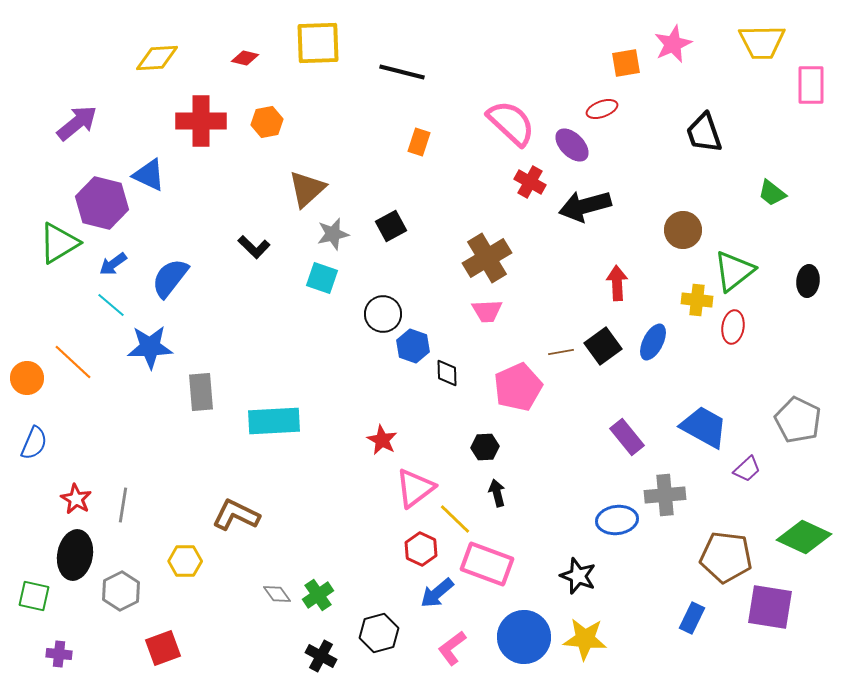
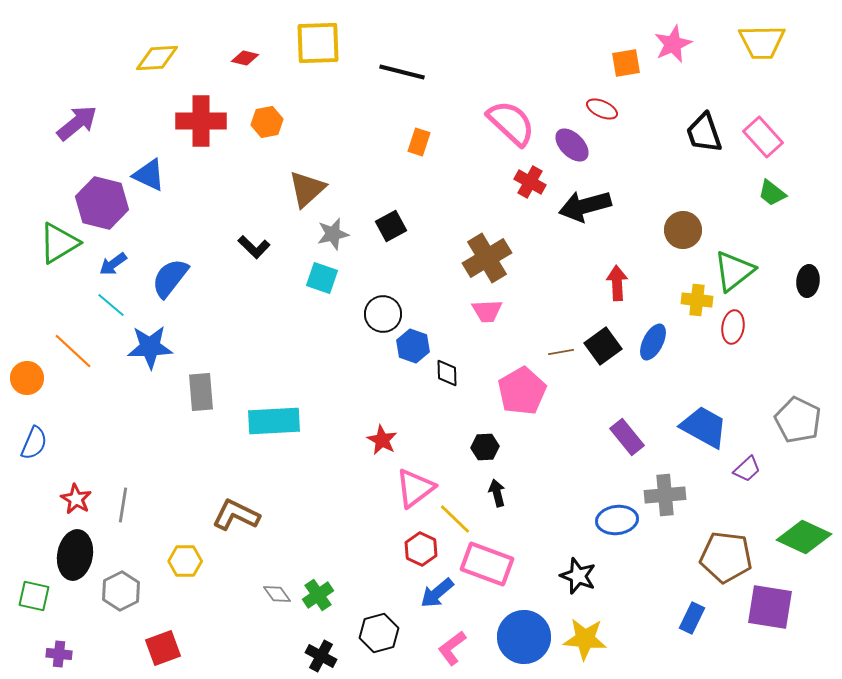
pink rectangle at (811, 85): moved 48 px left, 52 px down; rotated 42 degrees counterclockwise
red ellipse at (602, 109): rotated 44 degrees clockwise
orange line at (73, 362): moved 11 px up
pink pentagon at (518, 387): moved 4 px right, 4 px down; rotated 6 degrees counterclockwise
